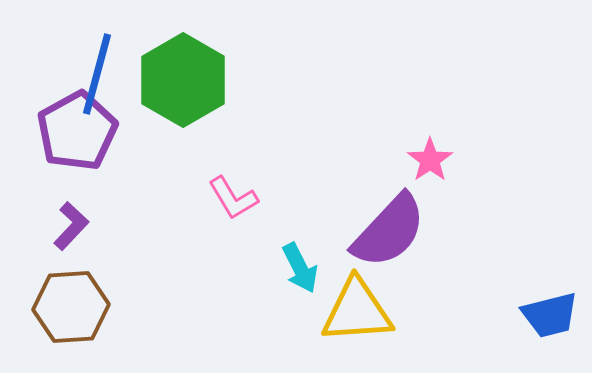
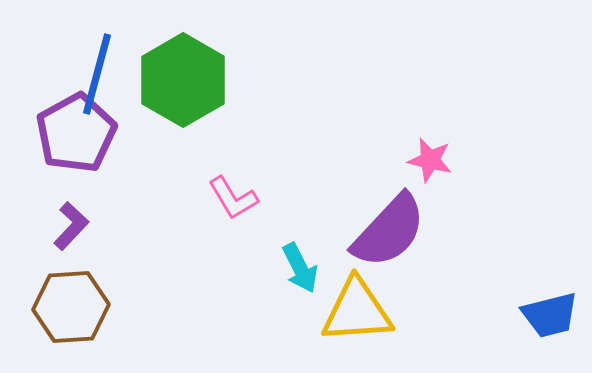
purple pentagon: moved 1 px left, 2 px down
pink star: rotated 24 degrees counterclockwise
